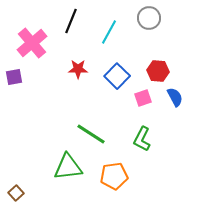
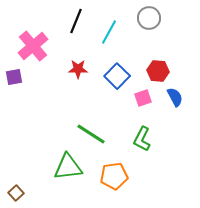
black line: moved 5 px right
pink cross: moved 1 px right, 3 px down
